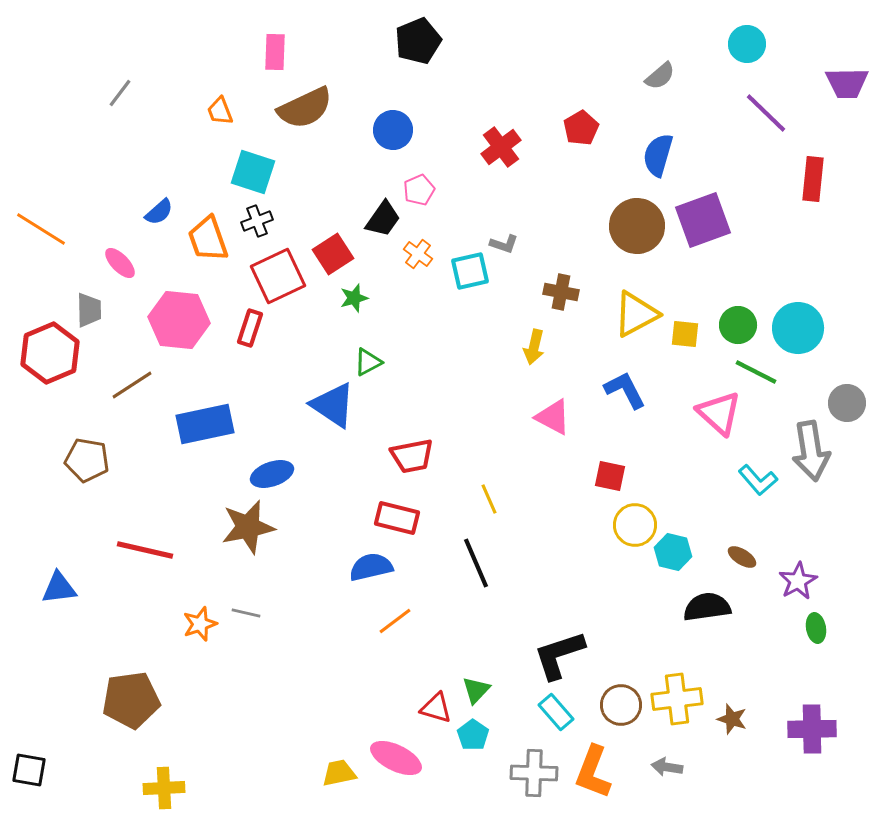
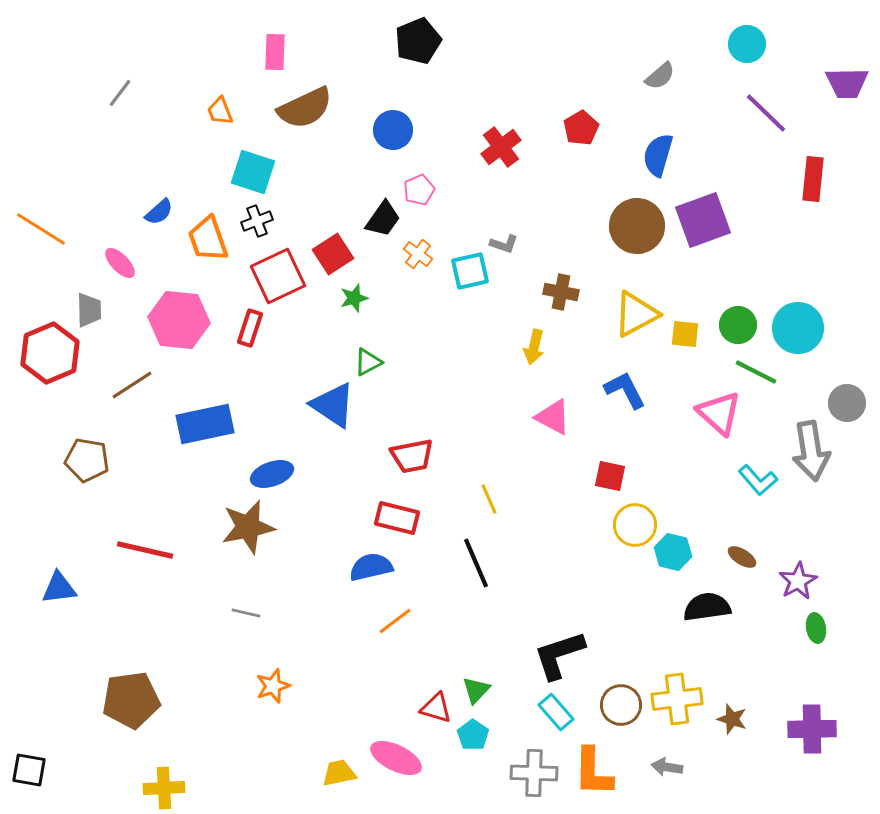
orange star at (200, 624): moved 73 px right, 62 px down
orange L-shape at (593, 772): rotated 20 degrees counterclockwise
